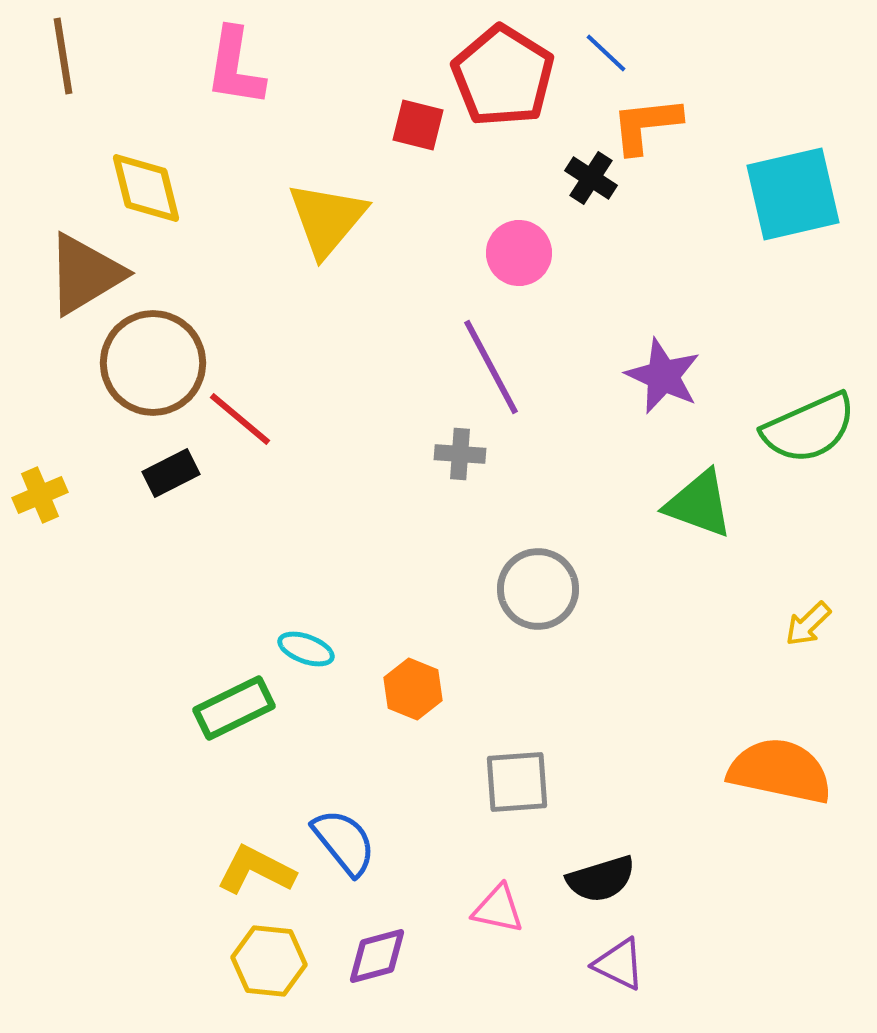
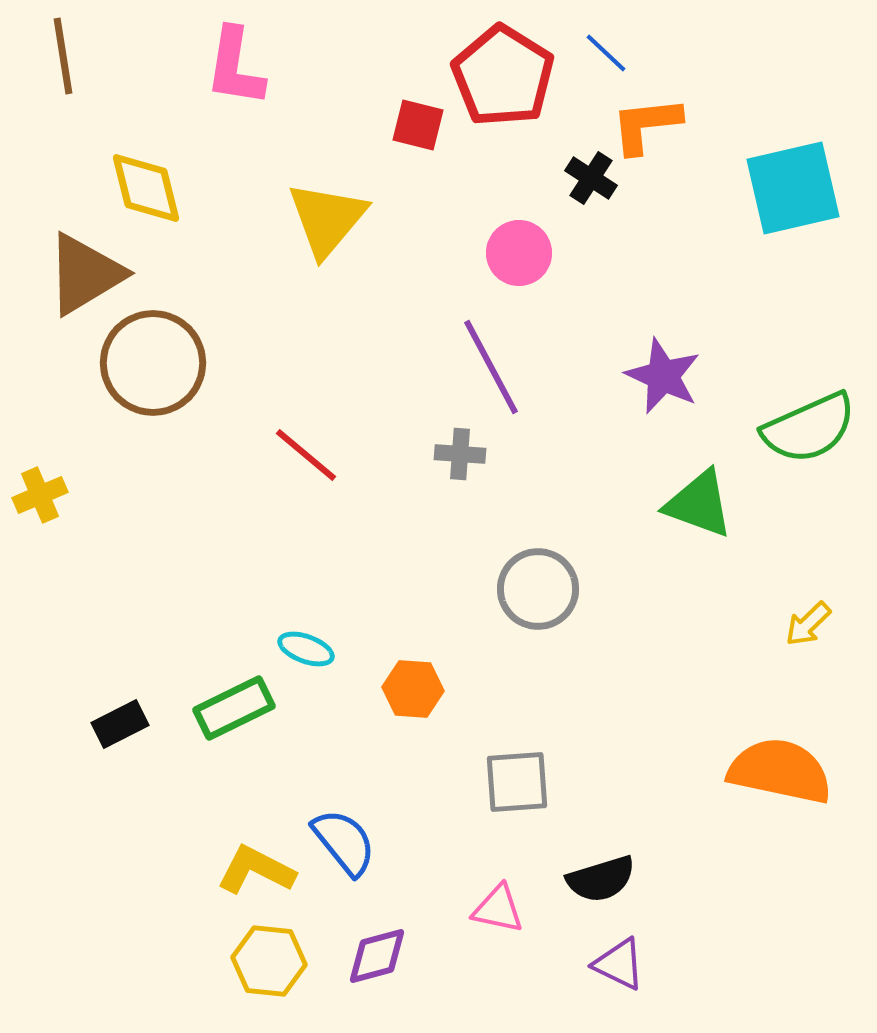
cyan square: moved 6 px up
red line: moved 66 px right, 36 px down
black rectangle: moved 51 px left, 251 px down
orange hexagon: rotated 18 degrees counterclockwise
